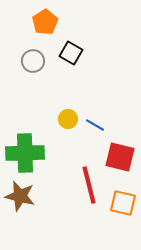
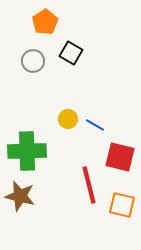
green cross: moved 2 px right, 2 px up
orange square: moved 1 px left, 2 px down
